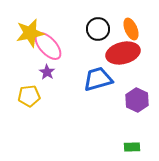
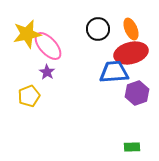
yellow star: moved 3 px left, 1 px down
red ellipse: moved 8 px right
blue trapezoid: moved 16 px right, 7 px up; rotated 12 degrees clockwise
yellow pentagon: rotated 15 degrees counterclockwise
purple hexagon: moved 7 px up; rotated 15 degrees clockwise
